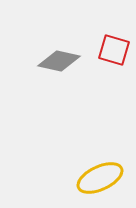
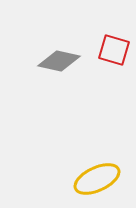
yellow ellipse: moved 3 px left, 1 px down
